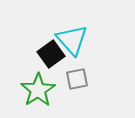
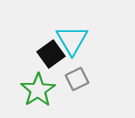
cyan triangle: rotated 12 degrees clockwise
gray square: rotated 15 degrees counterclockwise
